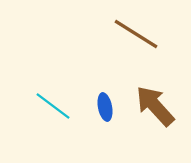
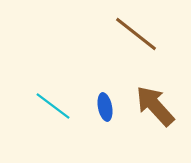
brown line: rotated 6 degrees clockwise
